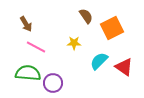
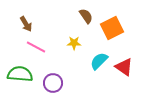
green semicircle: moved 8 px left, 1 px down
